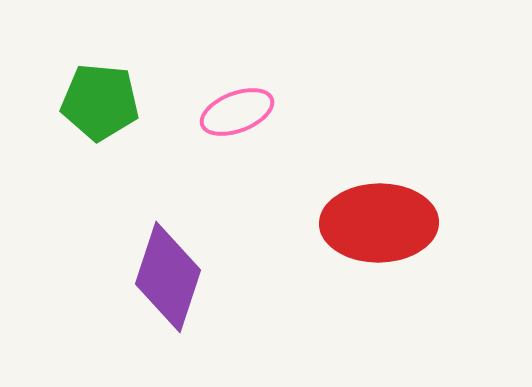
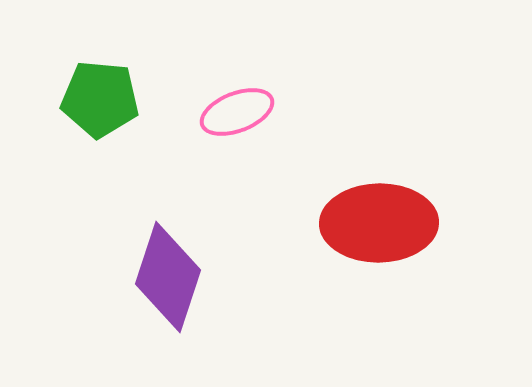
green pentagon: moved 3 px up
